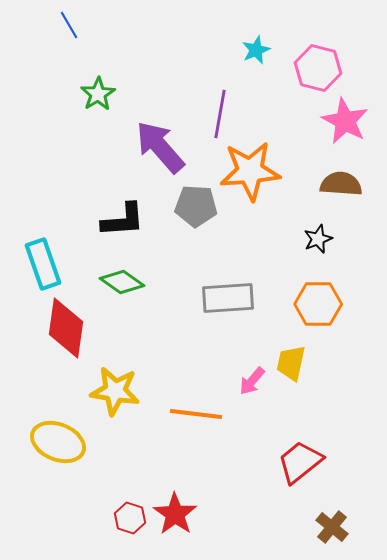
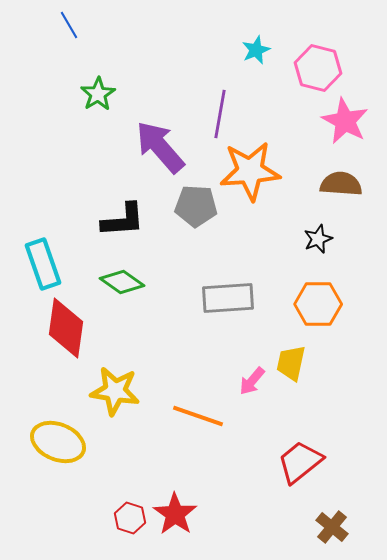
orange line: moved 2 px right, 2 px down; rotated 12 degrees clockwise
